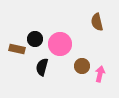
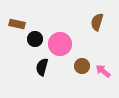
brown semicircle: rotated 30 degrees clockwise
brown rectangle: moved 25 px up
pink arrow: moved 3 px right, 3 px up; rotated 63 degrees counterclockwise
